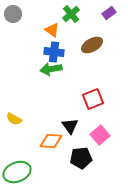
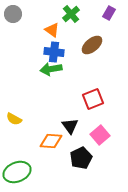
purple rectangle: rotated 24 degrees counterclockwise
brown ellipse: rotated 10 degrees counterclockwise
black pentagon: rotated 20 degrees counterclockwise
